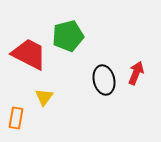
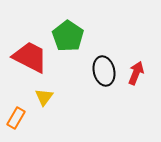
green pentagon: rotated 24 degrees counterclockwise
red trapezoid: moved 1 px right, 3 px down
black ellipse: moved 9 px up
orange rectangle: rotated 20 degrees clockwise
